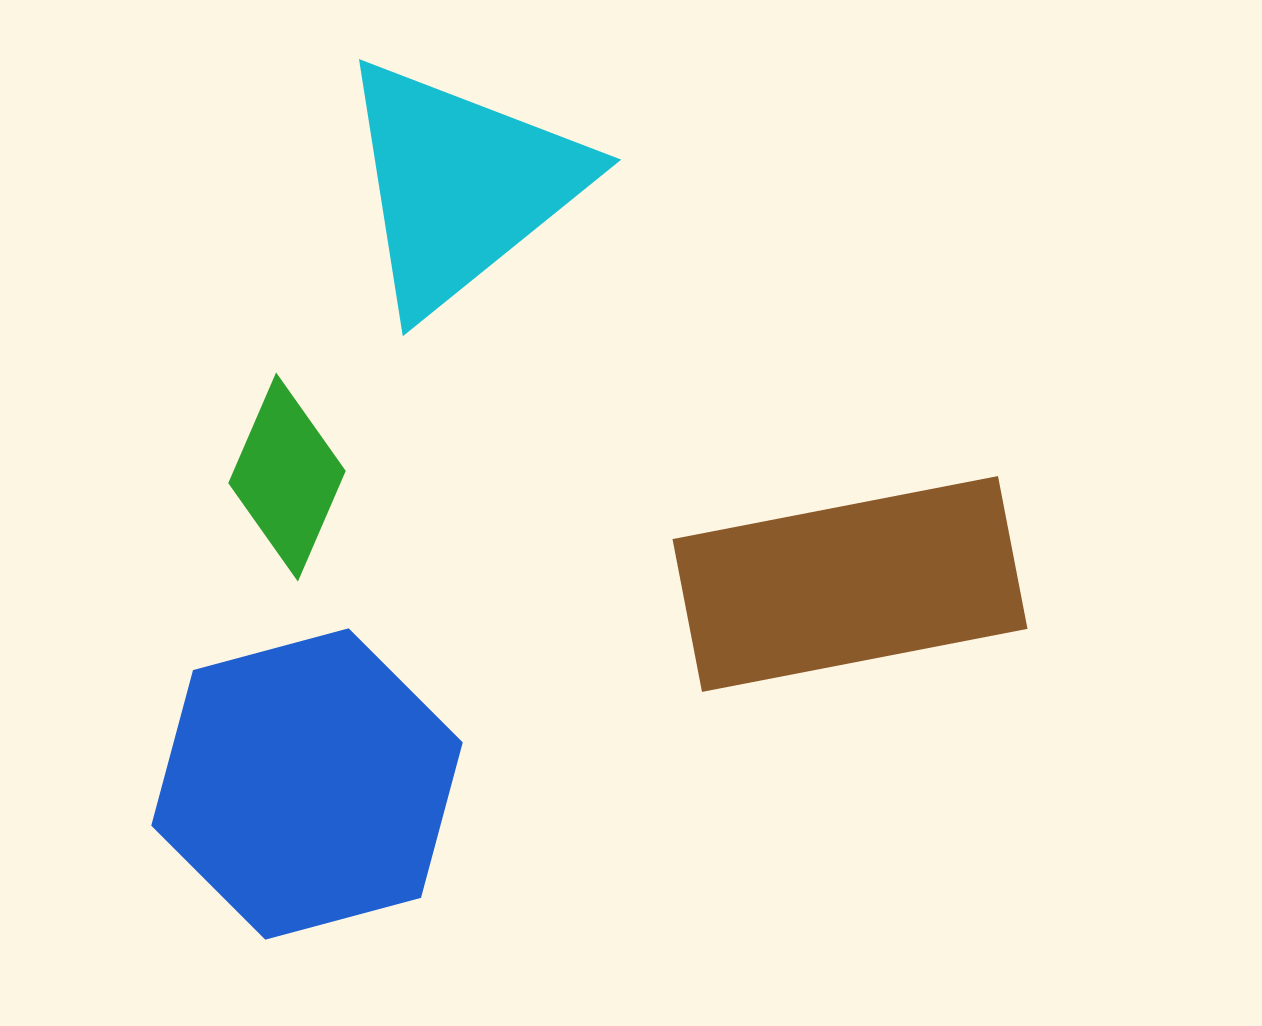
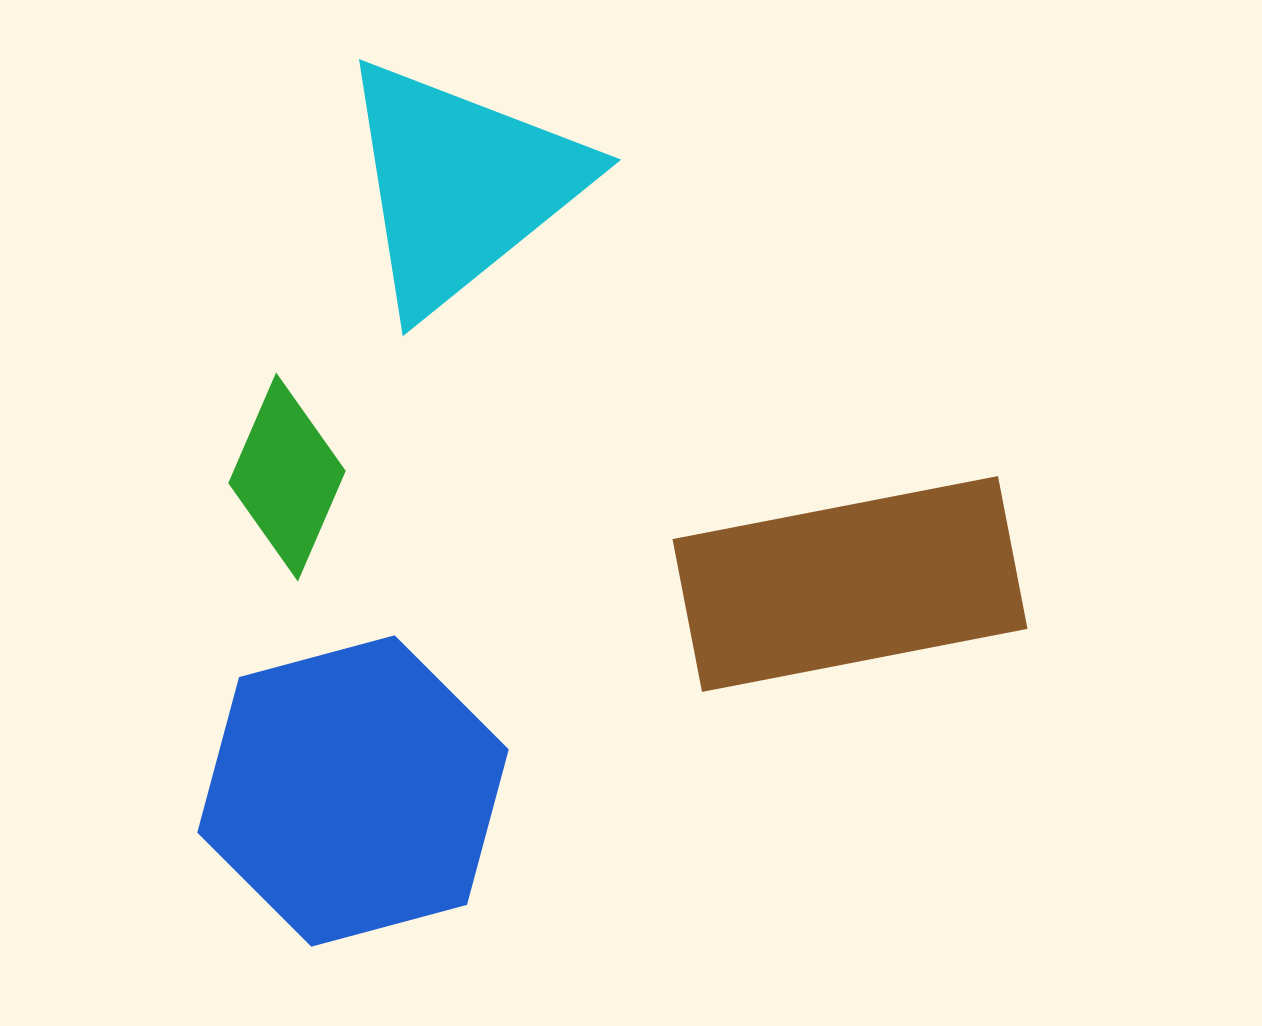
blue hexagon: moved 46 px right, 7 px down
